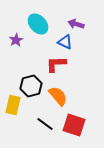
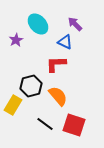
purple arrow: moved 1 px left; rotated 28 degrees clockwise
yellow rectangle: rotated 18 degrees clockwise
